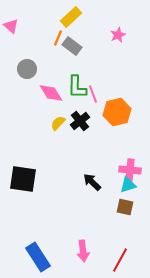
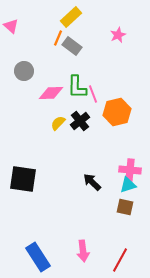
gray circle: moved 3 px left, 2 px down
pink diamond: rotated 60 degrees counterclockwise
